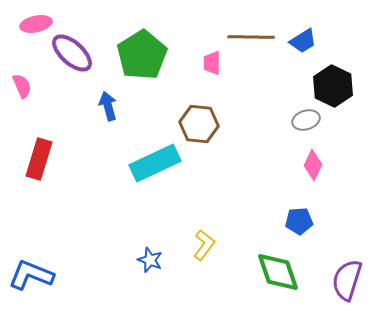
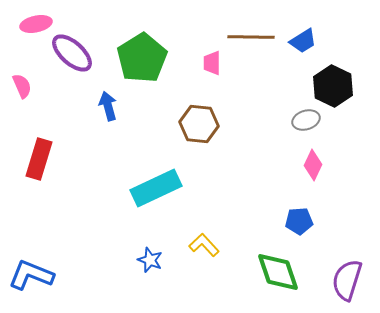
green pentagon: moved 3 px down
cyan rectangle: moved 1 px right, 25 px down
yellow L-shape: rotated 80 degrees counterclockwise
